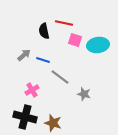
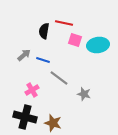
black semicircle: rotated 21 degrees clockwise
gray line: moved 1 px left, 1 px down
